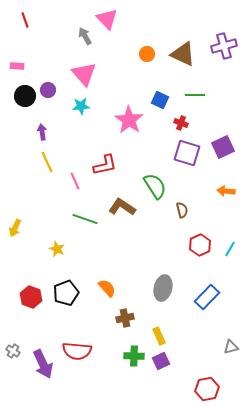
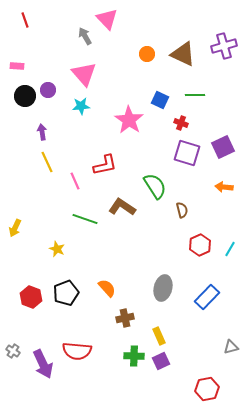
orange arrow at (226, 191): moved 2 px left, 4 px up
